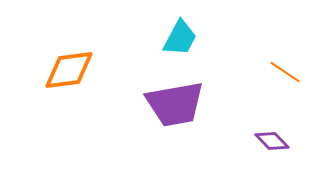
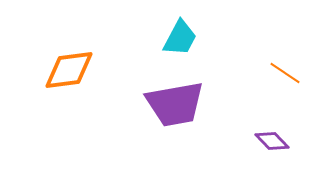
orange line: moved 1 px down
